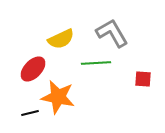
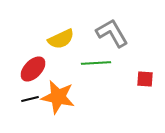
red square: moved 2 px right
black line: moved 14 px up
